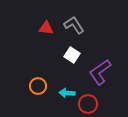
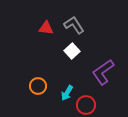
white square: moved 4 px up; rotated 14 degrees clockwise
purple L-shape: moved 3 px right
cyan arrow: rotated 63 degrees counterclockwise
red circle: moved 2 px left, 1 px down
